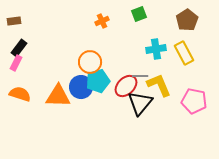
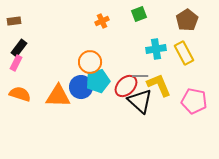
black triangle: moved 2 px up; rotated 28 degrees counterclockwise
